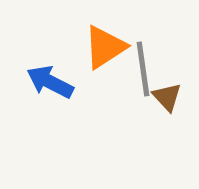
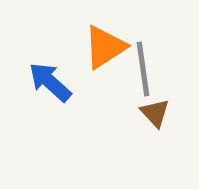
blue arrow: rotated 15 degrees clockwise
brown triangle: moved 12 px left, 16 px down
